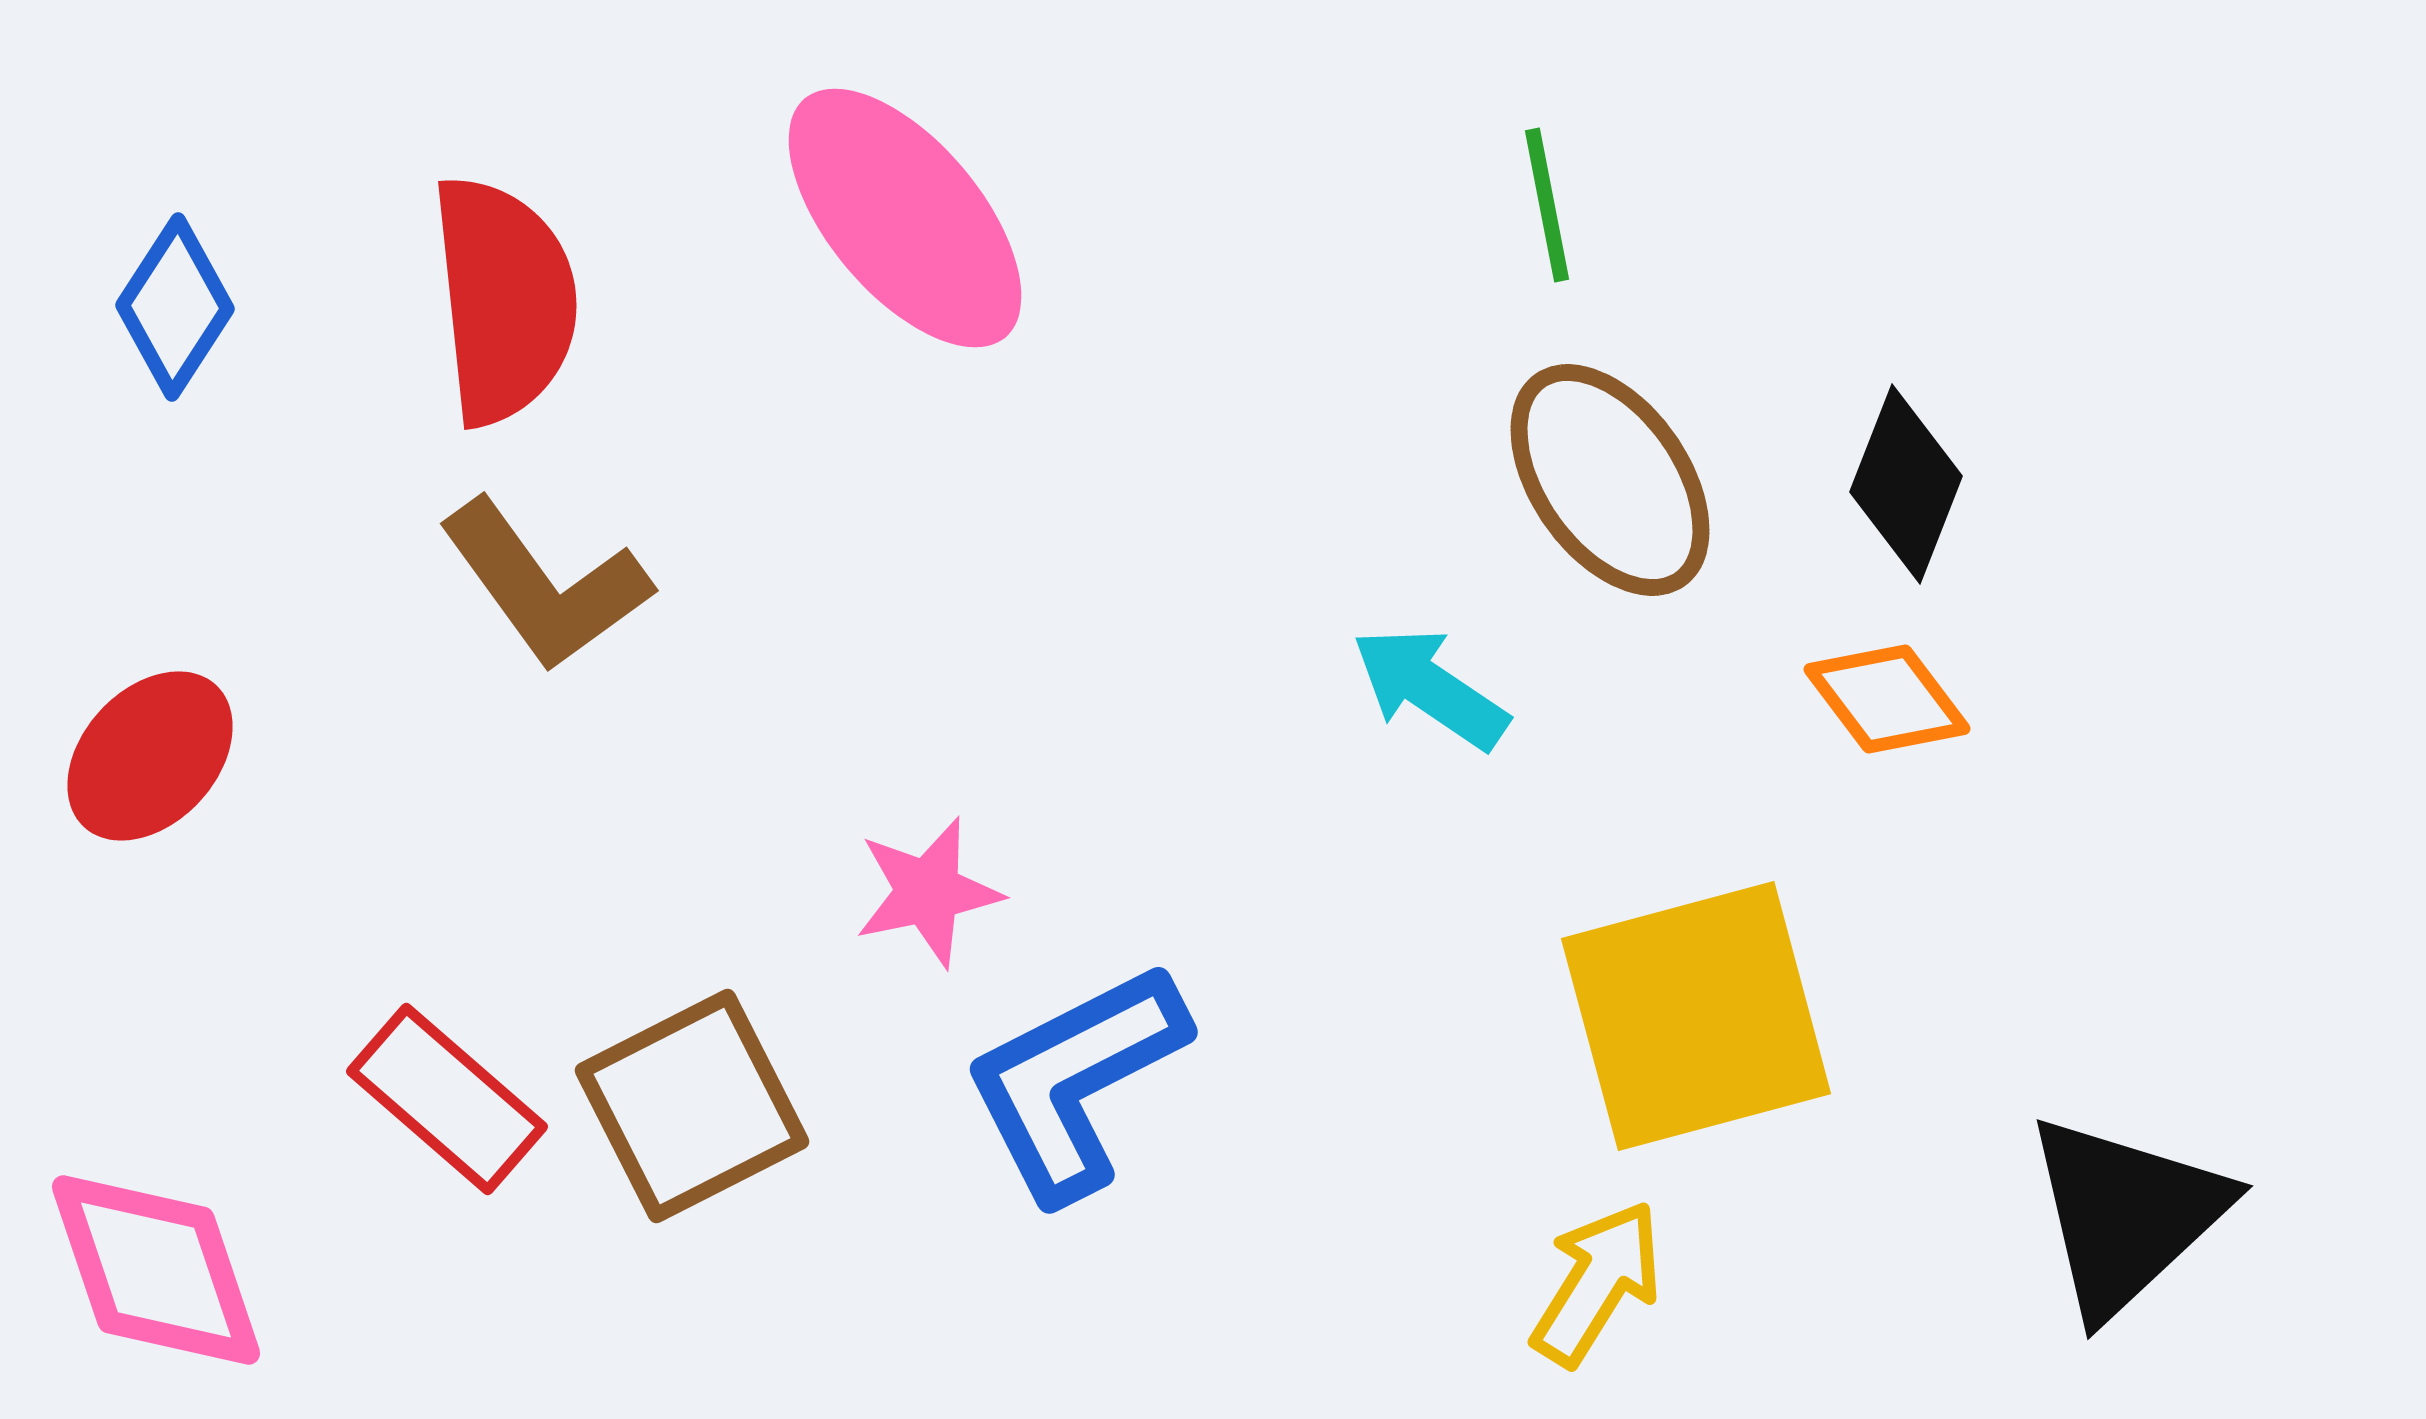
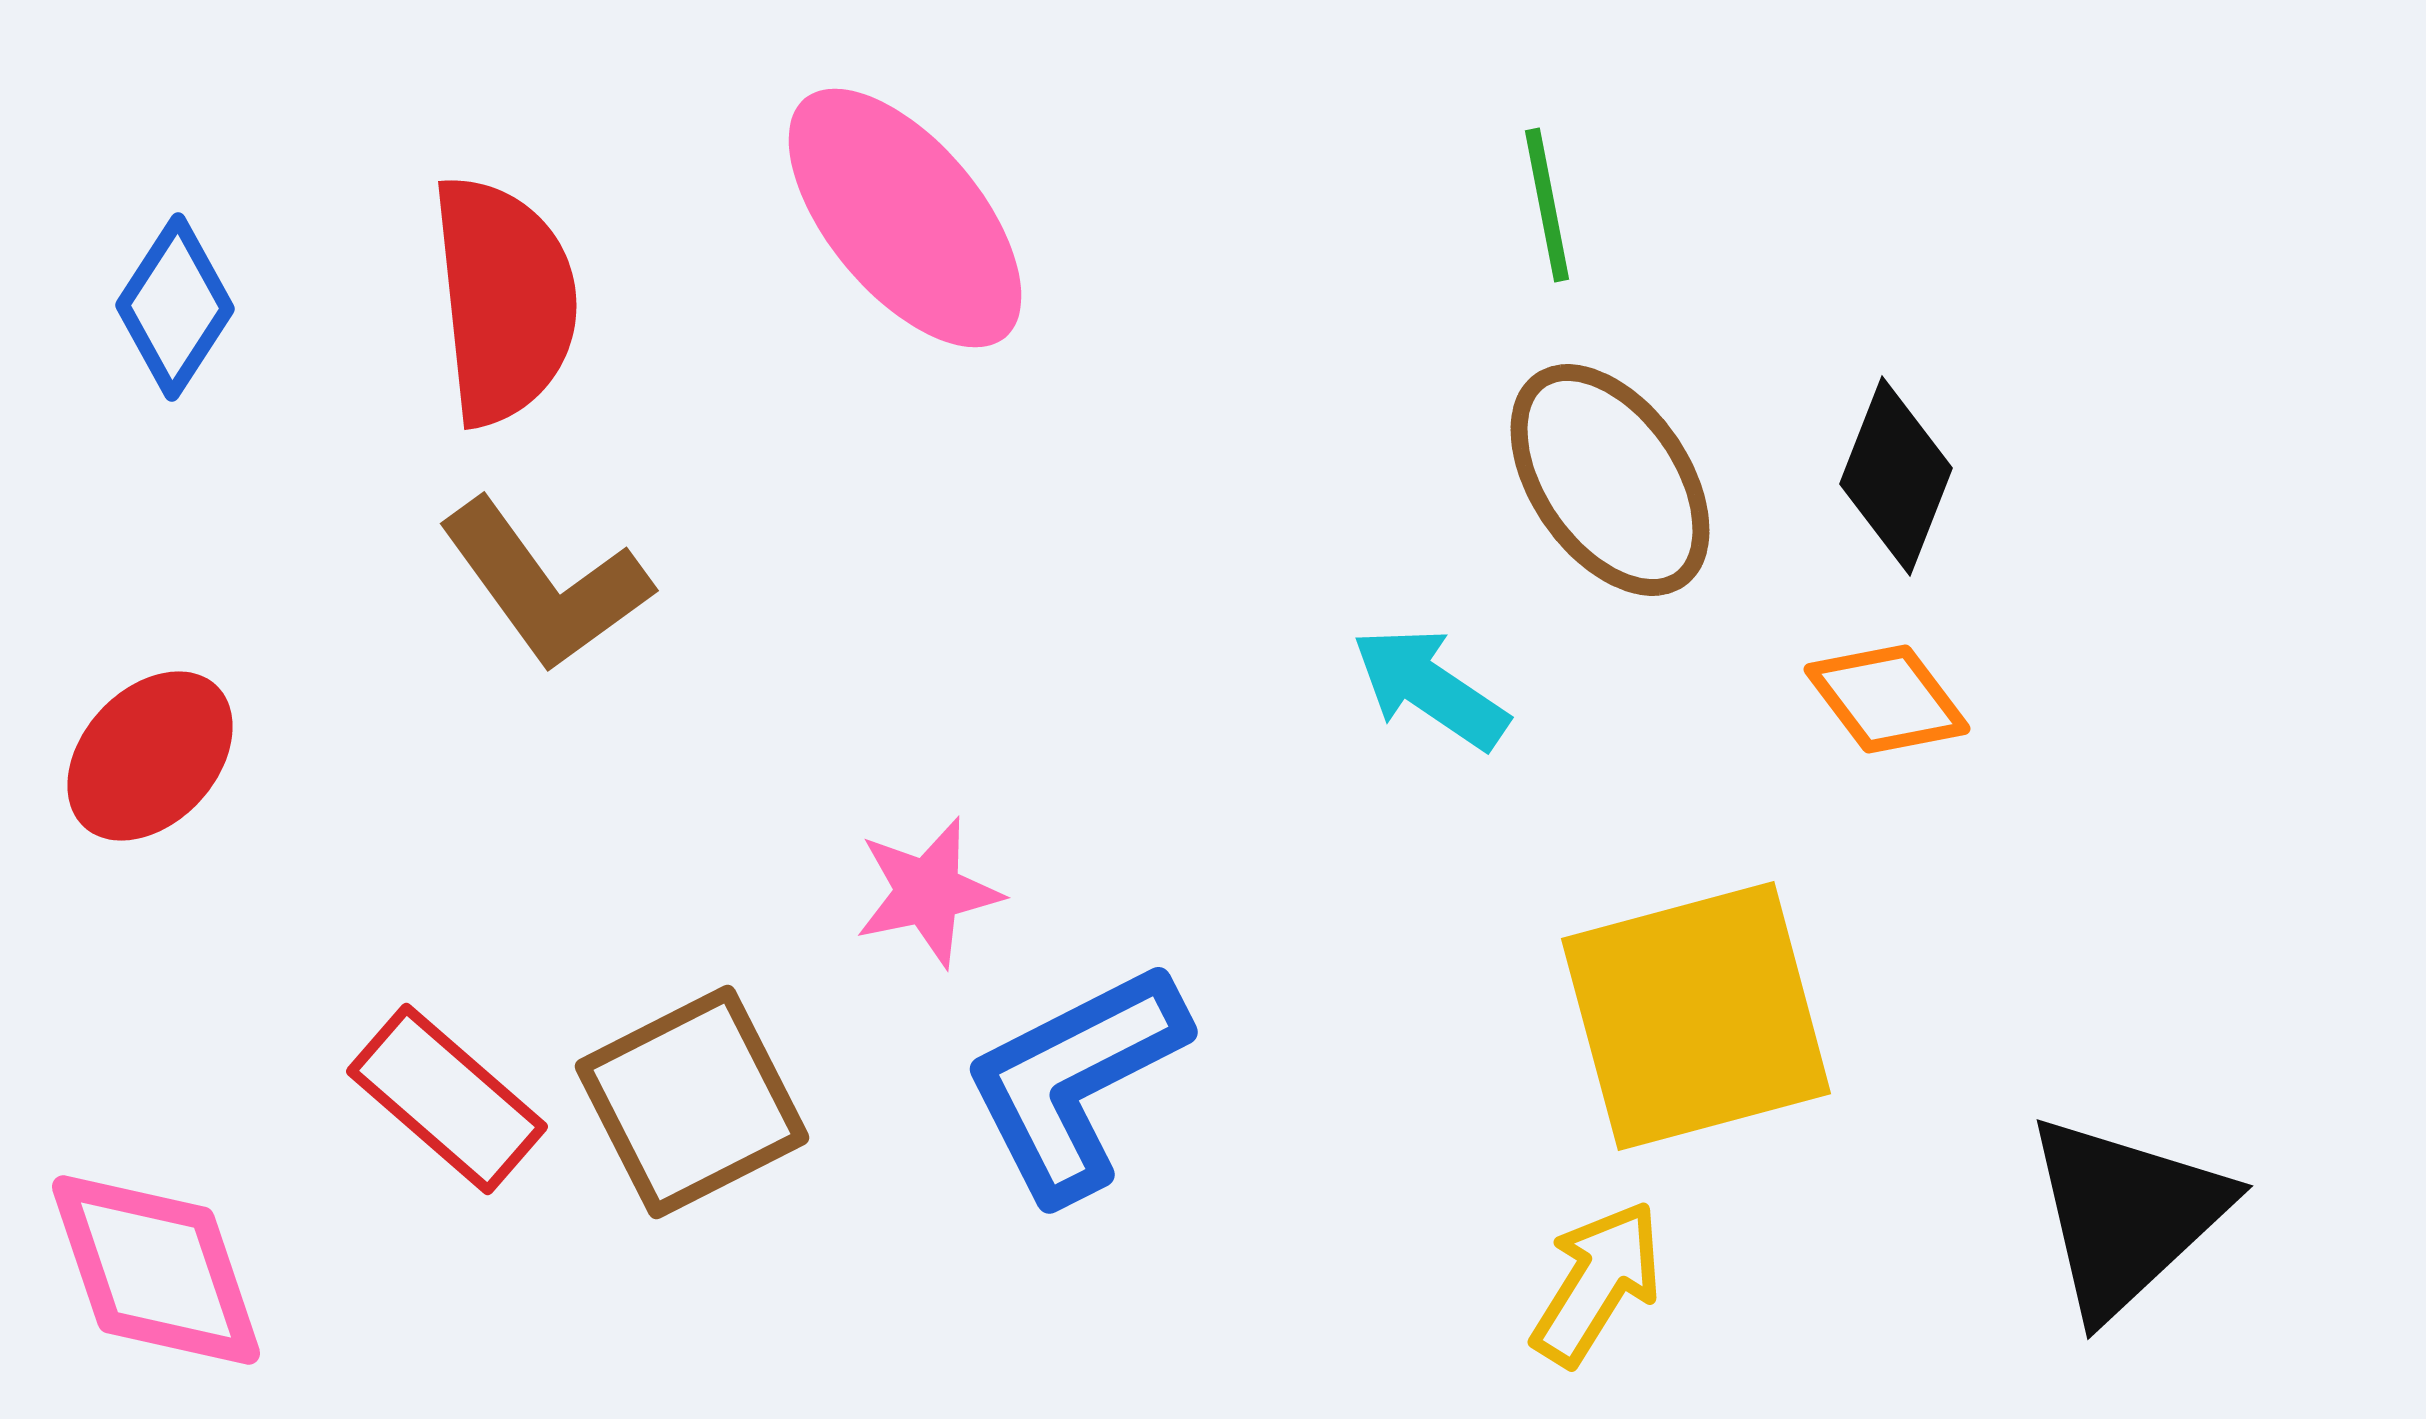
black diamond: moved 10 px left, 8 px up
brown square: moved 4 px up
